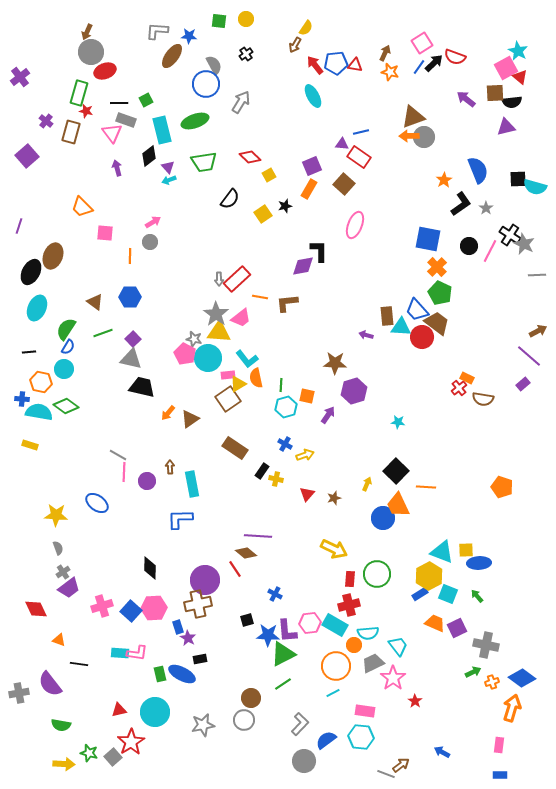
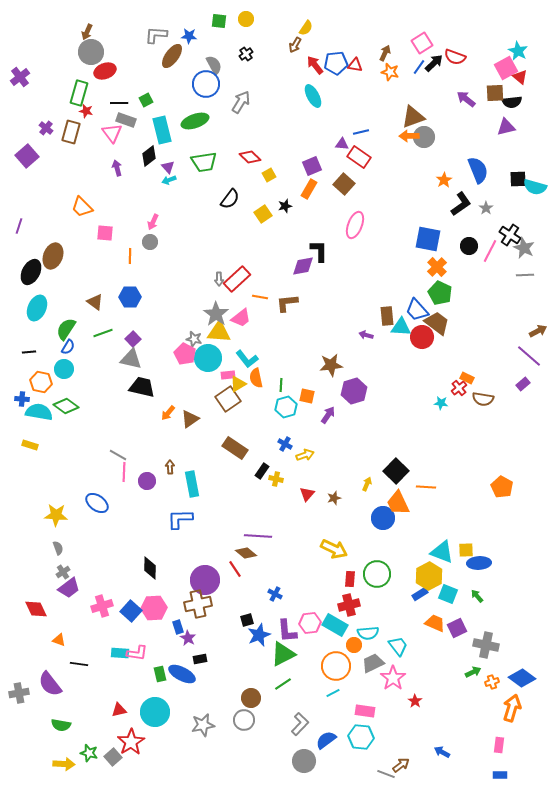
gray L-shape at (157, 31): moved 1 px left, 4 px down
purple cross at (46, 121): moved 7 px down
pink arrow at (153, 222): rotated 147 degrees clockwise
gray star at (524, 244): moved 4 px down
gray line at (537, 275): moved 12 px left
brown star at (335, 363): moved 4 px left, 2 px down; rotated 10 degrees counterclockwise
cyan star at (398, 422): moved 43 px right, 19 px up
orange pentagon at (502, 487): rotated 10 degrees clockwise
orange trapezoid at (398, 505): moved 2 px up
blue star at (268, 635): moved 9 px left; rotated 25 degrees counterclockwise
